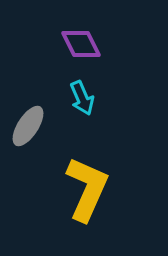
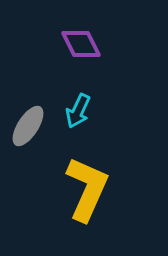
cyan arrow: moved 4 px left, 13 px down; rotated 48 degrees clockwise
